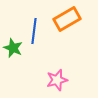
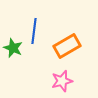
orange rectangle: moved 27 px down
pink star: moved 5 px right, 1 px down
